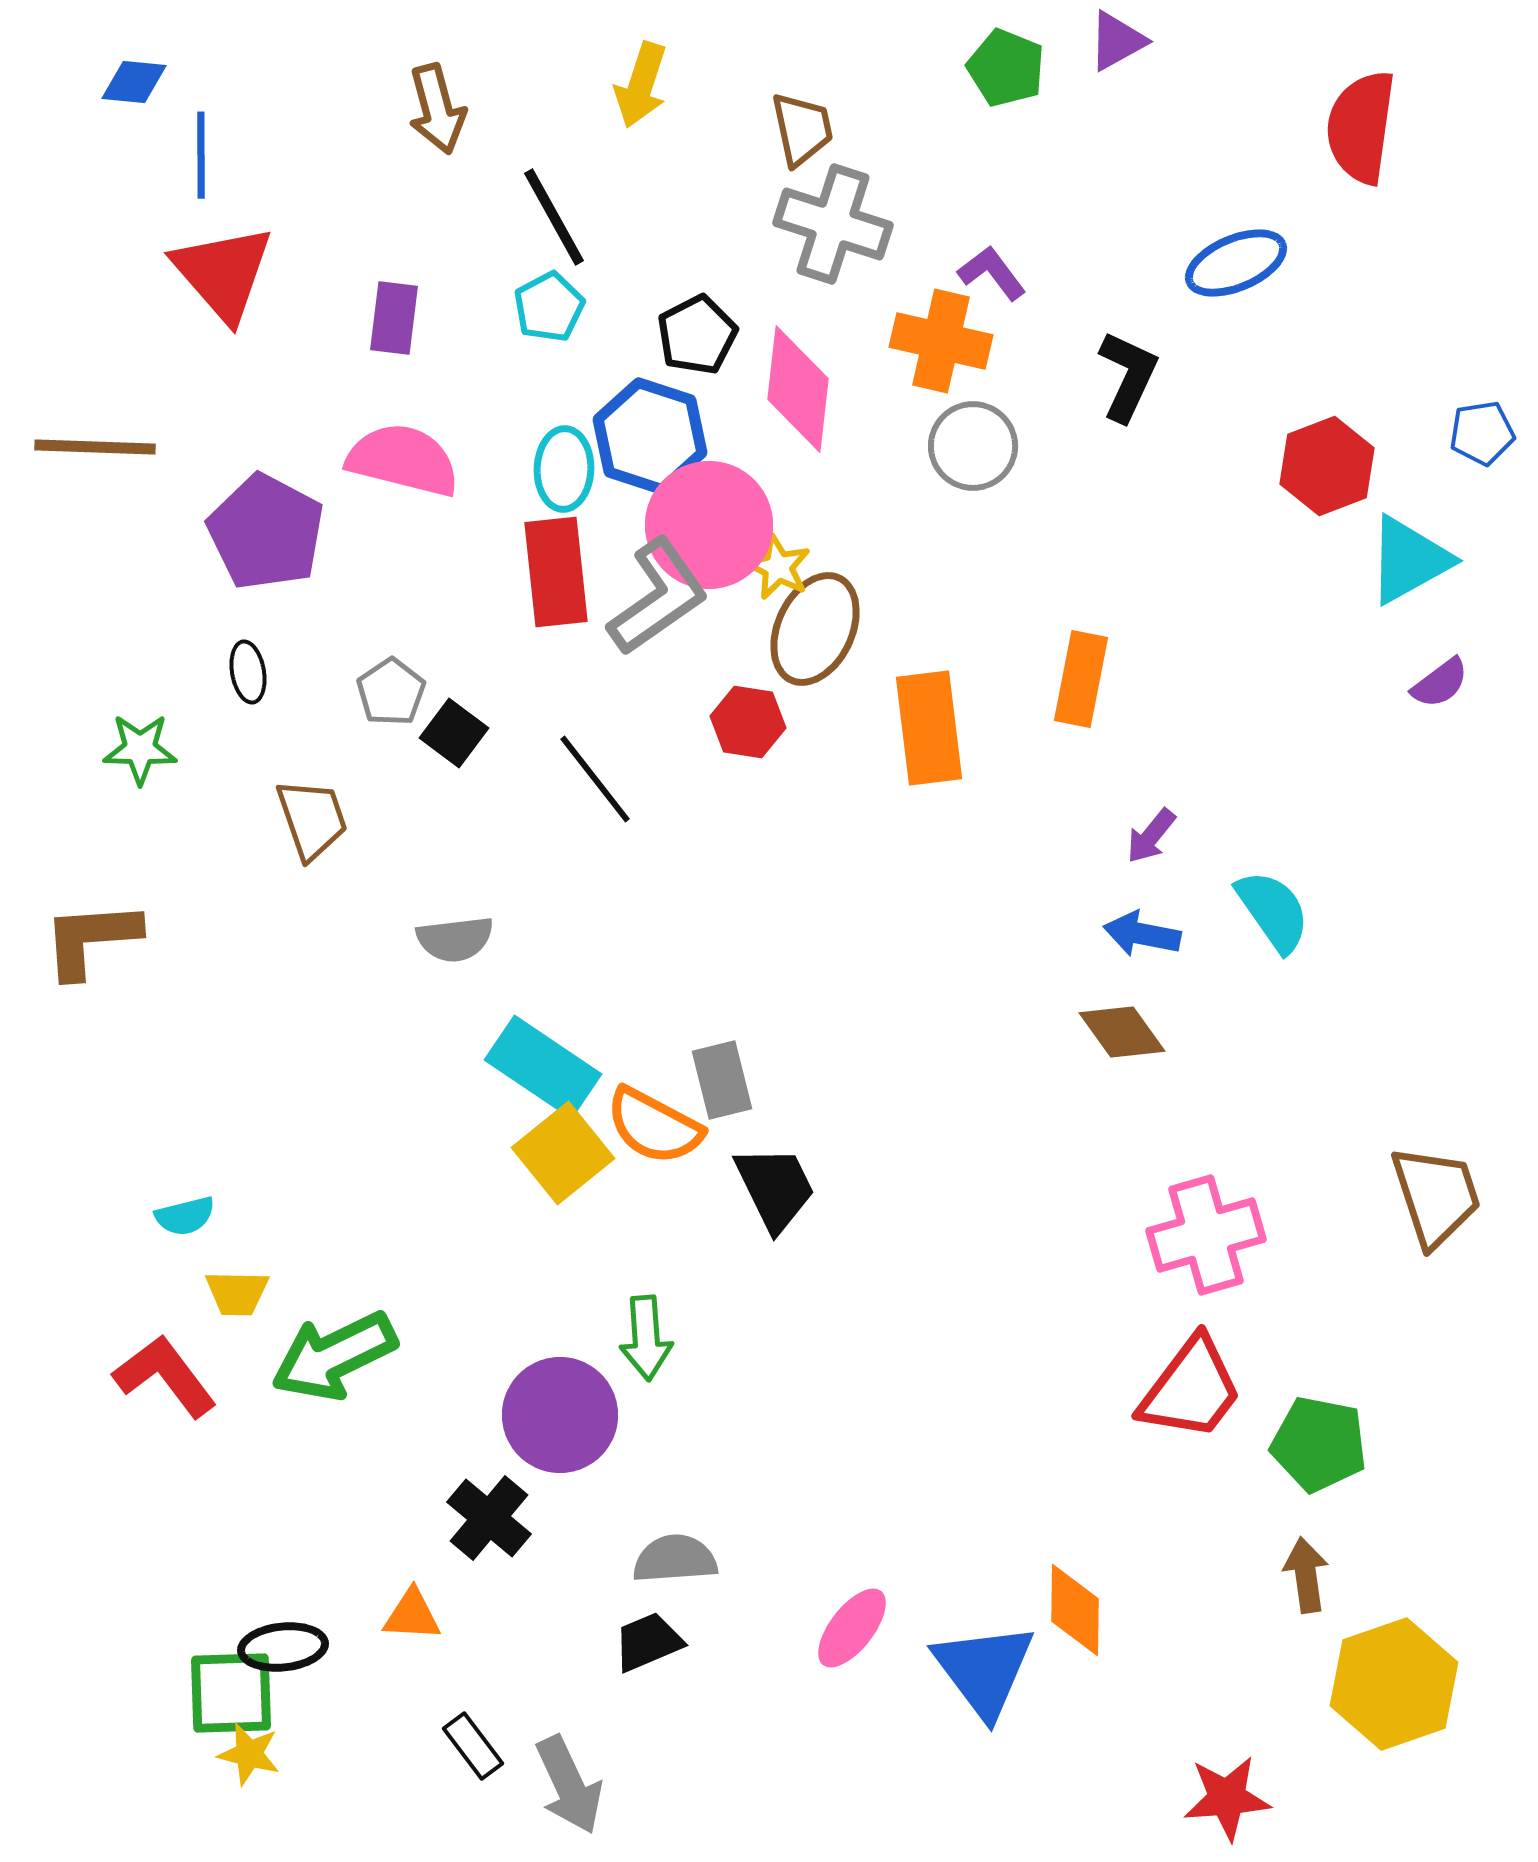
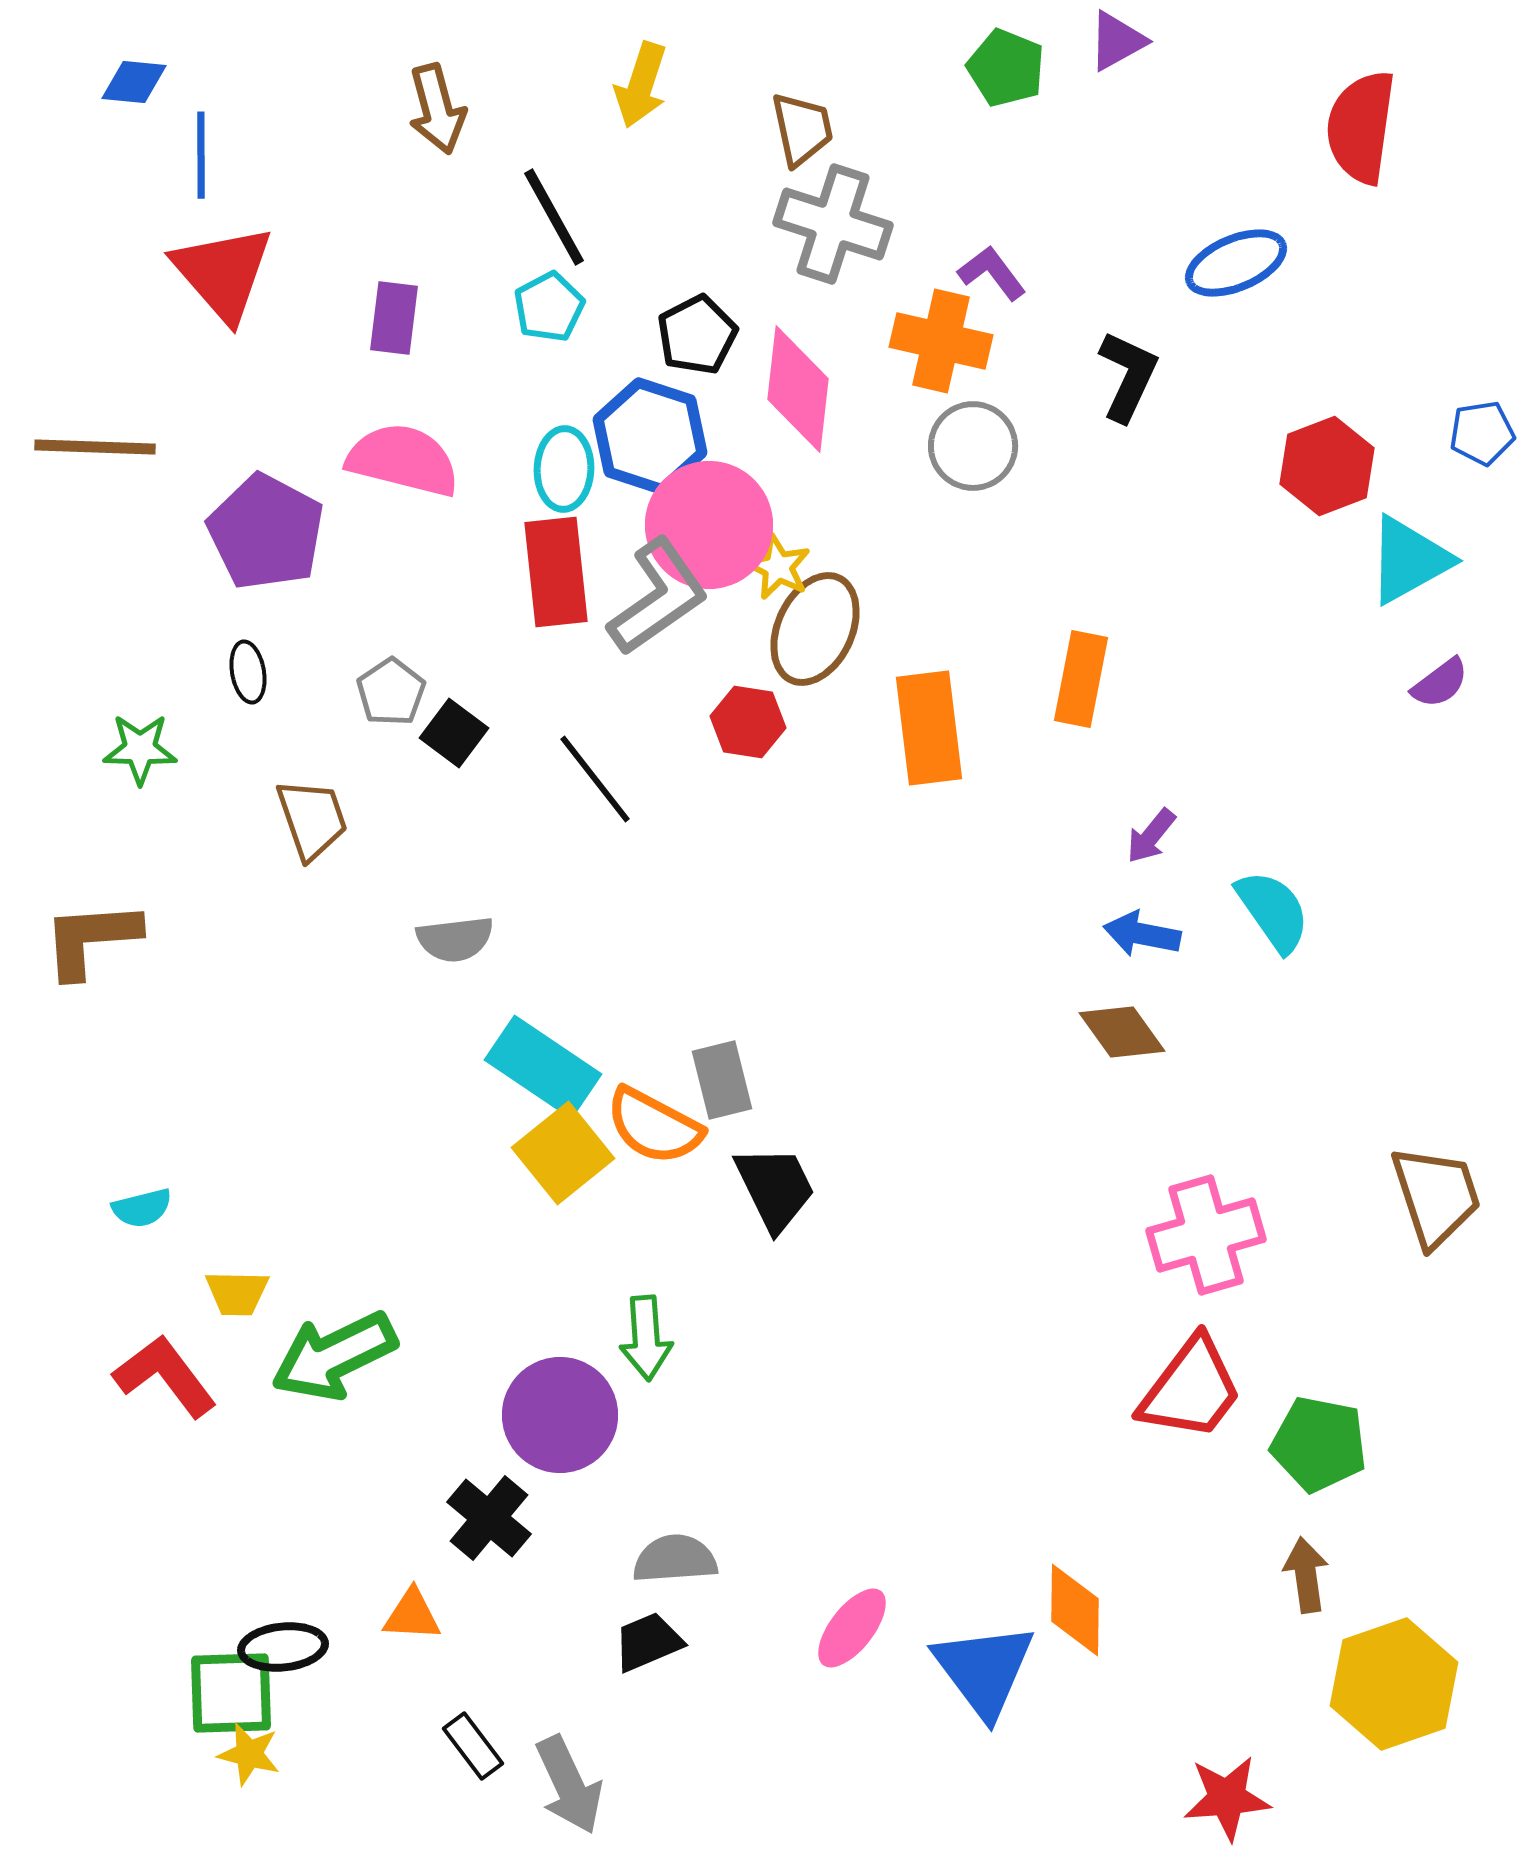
cyan semicircle at (185, 1216): moved 43 px left, 8 px up
